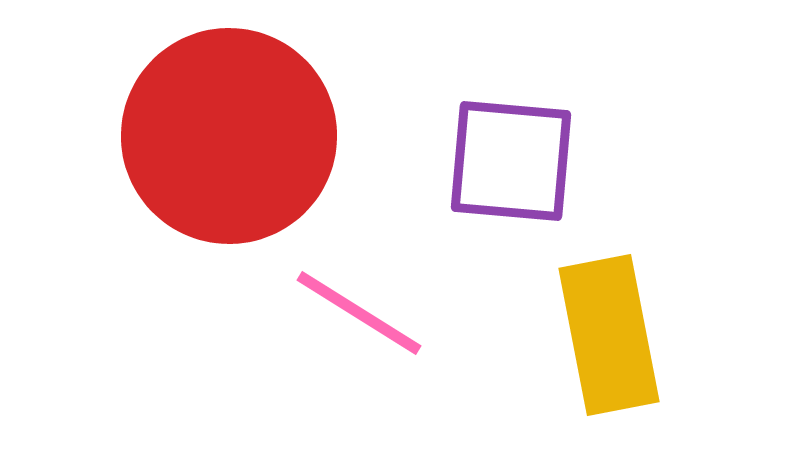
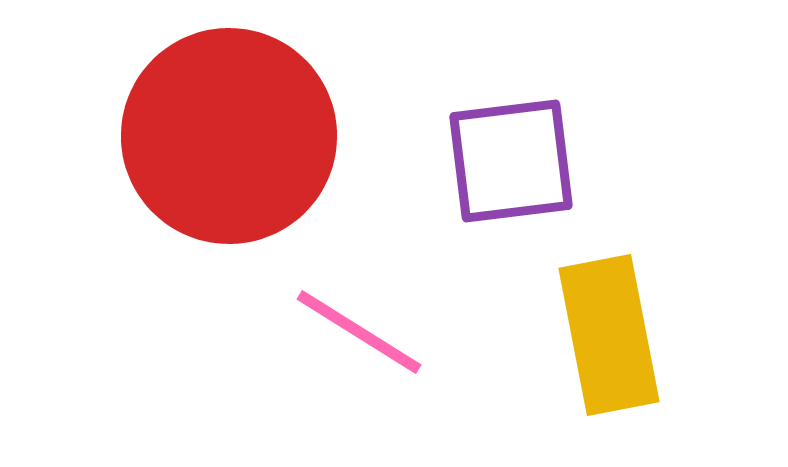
purple square: rotated 12 degrees counterclockwise
pink line: moved 19 px down
